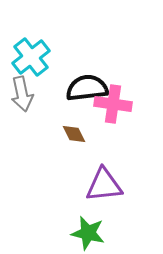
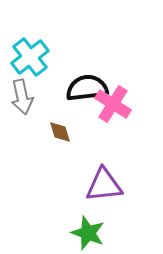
cyan cross: moved 1 px left
gray arrow: moved 3 px down
pink cross: rotated 24 degrees clockwise
brown diamond: moved 14 px left, 2 px up; rotated 10 degrees clockwise
green star: rotated 8 degrees clockwise
